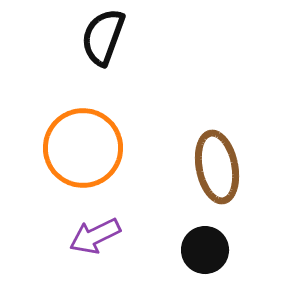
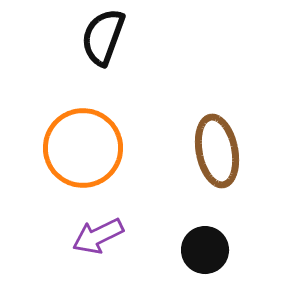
brown ellipse: moved 16 px up
purple arrow: moved 3 px right
